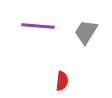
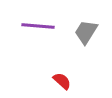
red semicircle: rotated 54 degrees counterclockwise
